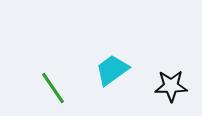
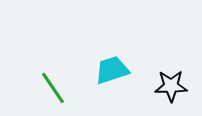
cyan trapezoid: rotated 18 degrees clockwise
